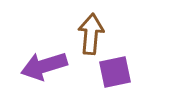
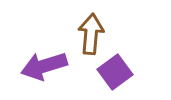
purple square: rotated 24 degrees counterclockwise
